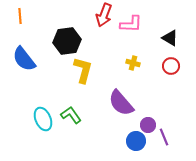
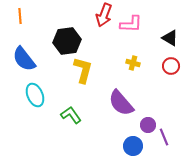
cyan ellipse: moved 8 px left, 24 px up
blue circle: moved 3 px left, 5 px down
